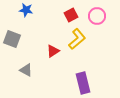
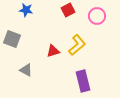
red square: moved 3 px left, 5 px up
yellow L-shape: moved 6 px down
red triangle: rotated 16 degrees clockwise
purple rectangle: moved 2 px up
